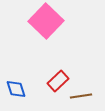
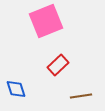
pink square: rotated 24 degrees clockwise
red rectangle: moved 16 px up
